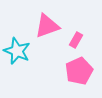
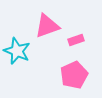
pink rectangle: rotated 42 degrees clockwise
pink pentagon: moved 5 px left, 4 px down
